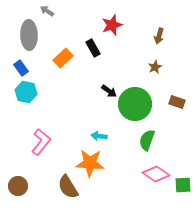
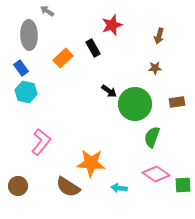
brown star: moved 1 px down; rotated 24 degrees clockwise
brown rectangle: rotated 28 degrees counterclockwise
cyan arrow: moved 20 px right, 52 px down
green semicircle: moved 5 px right, 3 px up
orange star: moved 1 px right
brown semicircle: rotated 25 degrees counterclockwise
